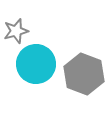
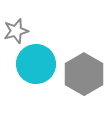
gray hexagon: rotated 9 degrees clockwise
